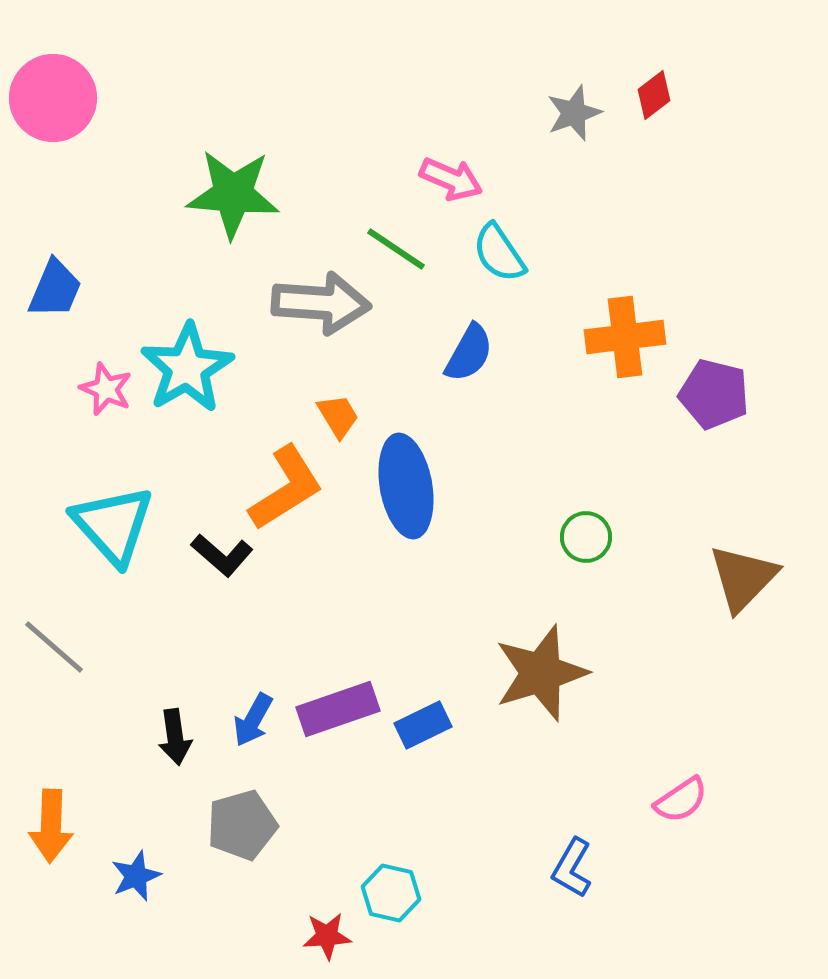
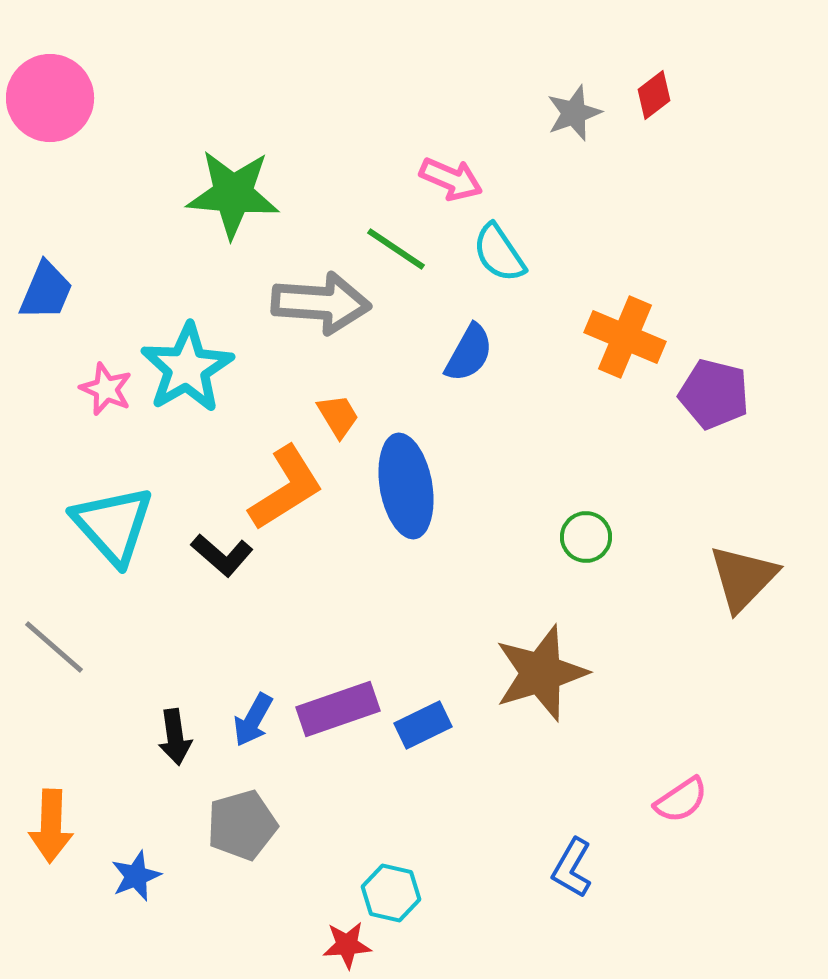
pink circle: moved 3 px left
blue trapezoid: moved 9 px left, 2 px down
orange cross: rotated 30 degrees clockwise
red star: moved 20 px right, 9 px down
